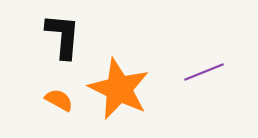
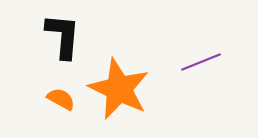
purple line: moved 3 px left, 10 px up
orange semicircle: moved 2 px right, 1 px up
